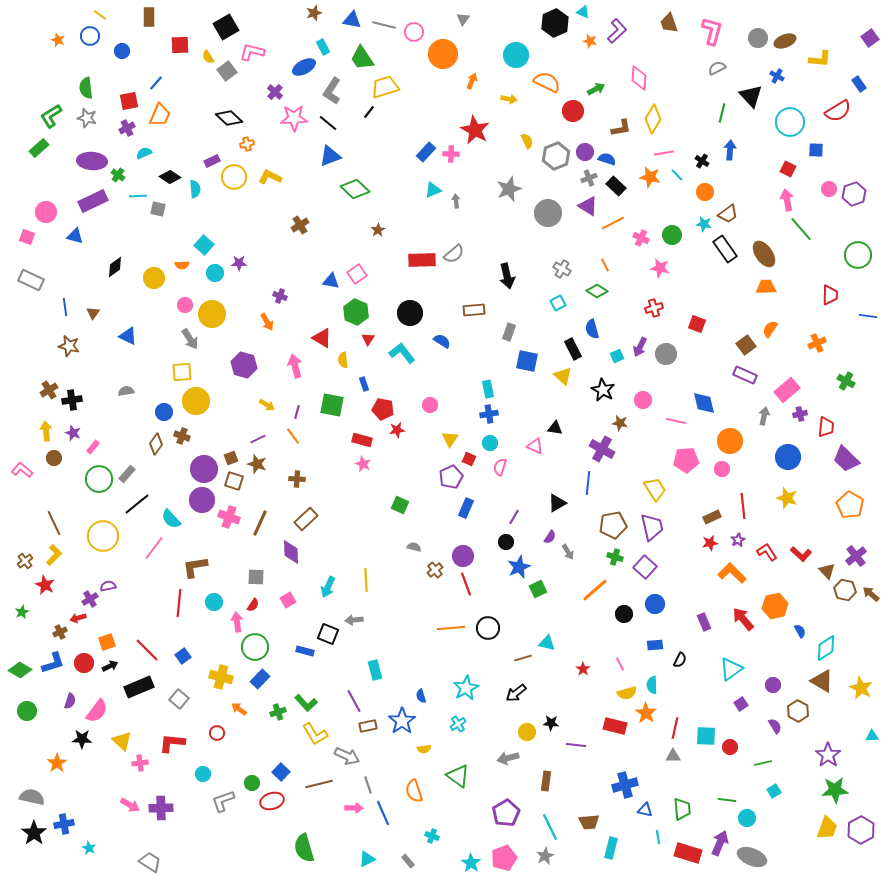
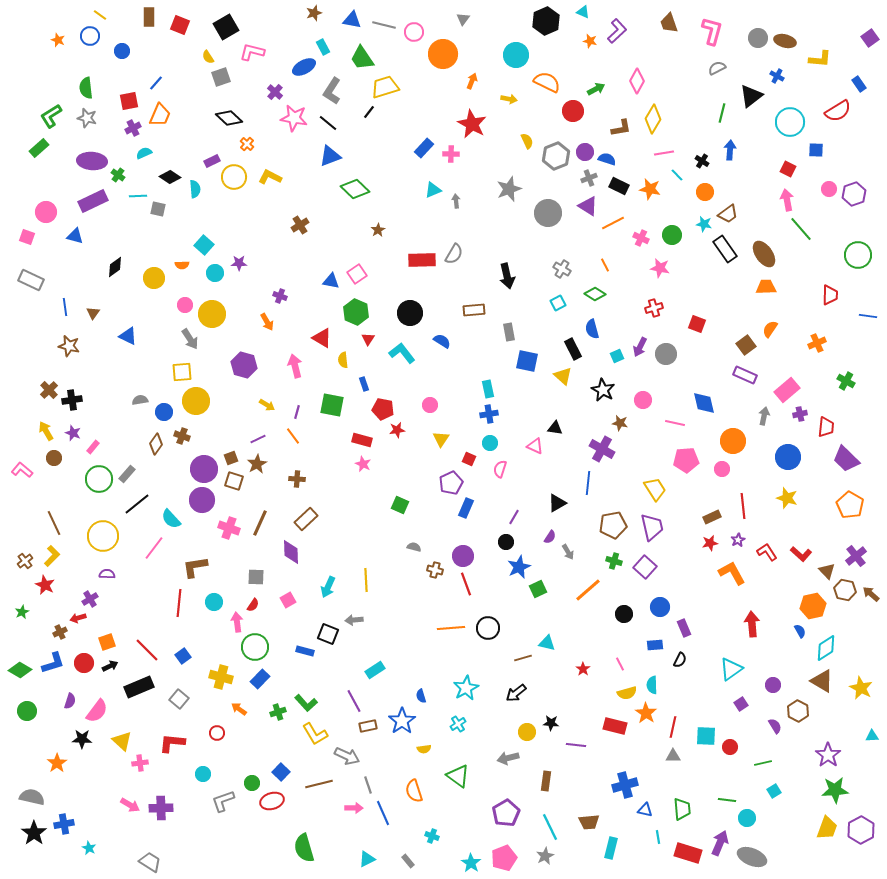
black hexagon at (555, 23): moved 9 px left, 2 px up
brown ellipse at (785, 41): rotated 35 degrees clockwise
red square at (180, 45): moved 20 px up; rotated 24 degrees clockwise
gray square at (227, 71): moved 6 px left, 6 px down; rotated 18 degrees clockwise
pink diamond at (639, 78): moved 2 px left, 3 px down; rotated 25 degrees clockwise
black triangle at (751, 96): rotated 35 degrees clockwise
pink star at (294, 118): rotated 12 degrees clockwise
purple cross at (127, 128): moved 6 px right
red star at (475, 130): moved 3 px left, 6 px up
orange cross at (247, 144): rotated 32 degrees counterclockwise
blue rectangle at (426, 152): moved 2 px left, 4 px up
orange star at (650, 177): moved 12 px down
black rectangle at (616, 186): moved 3 px right; rotated 18 degrees counterclockwise
gray semicircle at (454, 254): rotated 20 degrees counterclockwise
green diamond at (597, 291): moved 2 px left, 3 px down
gray rectangle at (509, 332): rotated 30 degrees counterclockwise
brown cross at (49, 390): rotated 12 degrees counterclockwise
gray semicircle at (126, 391): moved 14 px right, 9 px down
pink line at (676, 421): moved 1 px left, 2 px down
yellow arrow at (46, 431): rotated 24 degrees counterclockwise
yellow triangle at (450, 439): moved 9 px left
orange circle at (730, 441): moved 3 px right
brown star at (257, 464): rotated 24 degrees clockwise
pink semicircle at (500, 467): moved 2 px down
purple pentagon at (451, 477): moved 6 px down
pink cross at (229, 517): moved 11 px down
yellow L-shape at (54, 555): moved 2 px left, 1 px down
green cross at (615, 557): moved 1 px left, 4 px down
brown cross at (435, 570): rotated 35 degrees counterclockwise
orange L-shape at (732, 573): rotated 16 degrees clockwise
purple semicircle at (108, 586): moved 1 px left, 12 px up; rotated 14 degrees clockwise
orange line at (595, 590): moved 7 px left
blue circle at (655, 604): moved 5 px right, 3 px down
orange hexagon at (775, 606): moved 38 px right
red arrow at (743, 619): moved 9 px right, 5 px down; rotated 35 degrees clockwise
purple rectangle at (704, 622): moved 20 px left, 6 px down
cyan rectangle at (375, 670): rotated 72 degrees clockwise
red line at (675, 728): moved 2 px left, 1 px up
